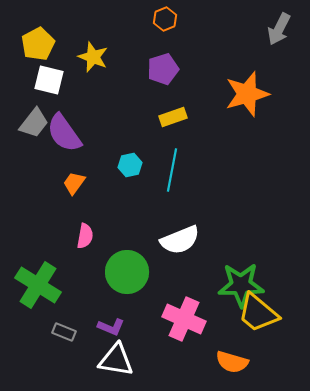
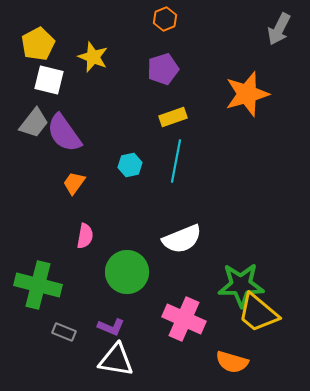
cyan line: moved 4 px right, 9 px up
white semicircle: moved 2 px right, 1 px up
green cross: rotated 18 degrees counterclockwise
